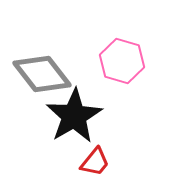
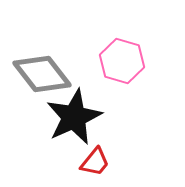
black star: moved 1 px down; rotated 6 degrees clockwise
